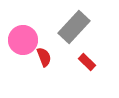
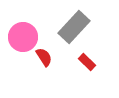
pink circle: moved 3 px up
red semicircle: rotated 12 degrees counterclockwise
